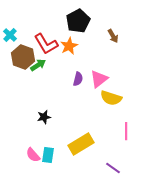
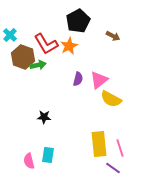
brown arrow: rotated 32 degrees counterclockwise
green arrow: rotated 21 degrees clockwise
pink triangle: moved 1 px down
yellow semicircle: moved 1 px down; rotated 10 degrees clockwise
black star: rotated 16 degrees clockwise
pink line: moved 6 px left, 17 px down; rotated 18 degrees counterclockwise
yellow rectangle: moved 18 px right; rotated 65 degrees counterclockwise
pink semicircle: moved 4 px left, 6 px down; rotated 28 degrees clockwise
